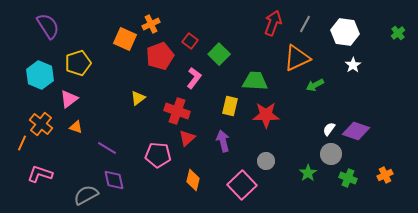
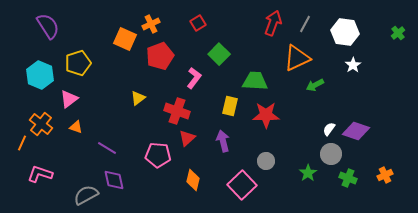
red square at (190, 41): moved 8 px right, 18 px up; rotated 21 degrees clockwise
